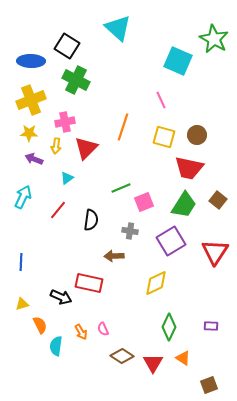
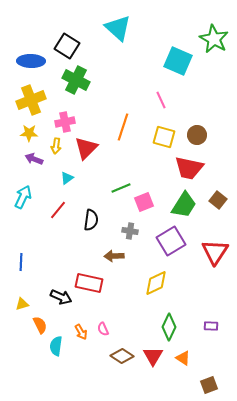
red triangle at (153, 363): moved 7 px up
